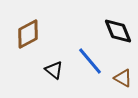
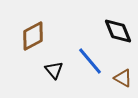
brown diamond: moved 5 px right, 2 px down
black triangle: rotated 12 degrees clockwise
